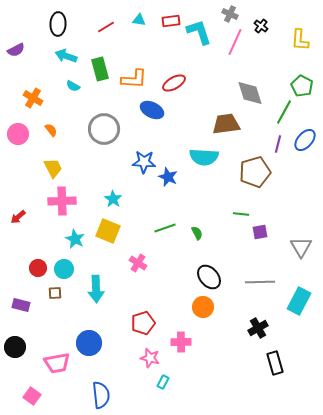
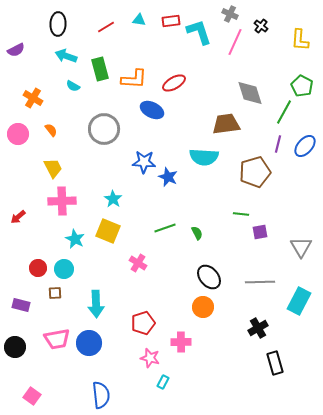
blue ellipse at (305, 140): moved 6 px down
cyan arrow at (96, 289): moved 15 px down
pink trapezoid at (57, 363): moved 24 px up
